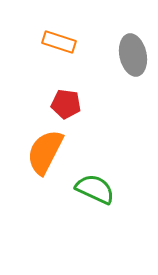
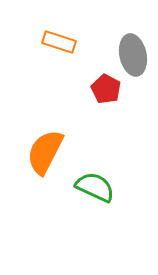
red pentagon: moved 40 px right, 15 px up; rotated 20 degrees clockwise
green semicircle: moved 2 px up
